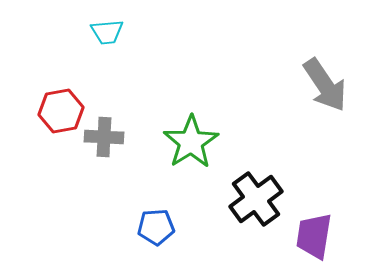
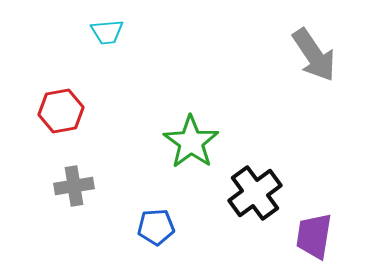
gray arrow: moved 11 px left, 30 px up
gray cross: moved 30 px left, 49 px down; rotated 12 degrees counterclockwise
green star: rotated 4 degrees counterclockwise
black cross: moved 1 px left, 6 px up
